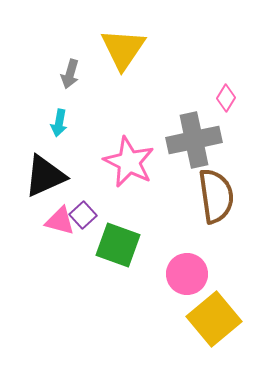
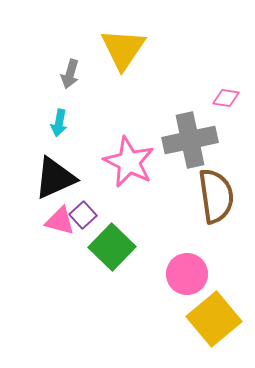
pink diamond: rotated 68 degrees clockwise
gray cross: moved 4 px left
black triangle: moved 10 px right, 2 px down
green square: moved 6 px left, 2 px down; rotated 24 degrees clockwise
